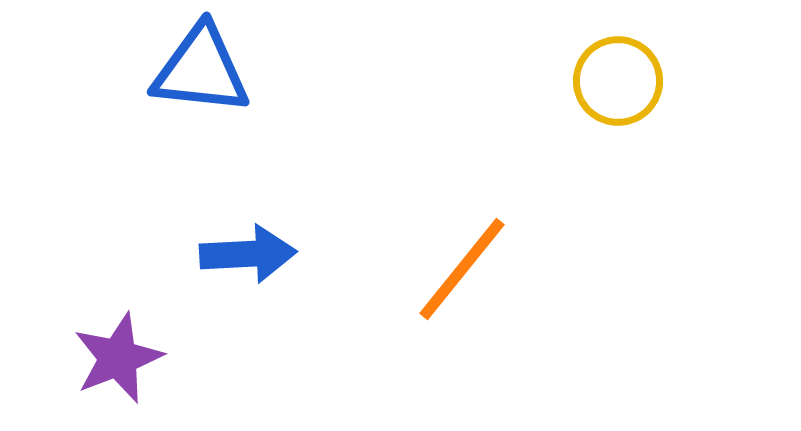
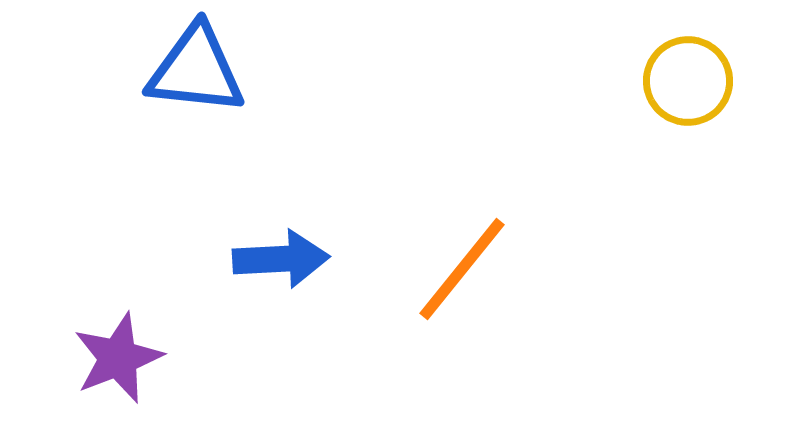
blue triangle: moved 5 px left
yellow circle: moved 70 px right
blue arrow: moved 33 px right, 5 px down
